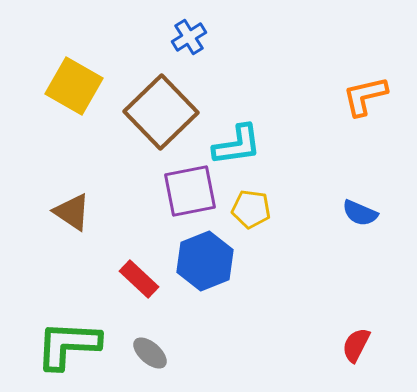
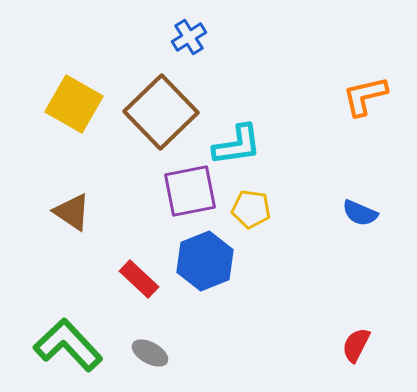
yellow square: moved 18 px down
green L-shape: rotated 44 degrees clockwise
gray ellipse: rotated 12 degrees counterclockwise
